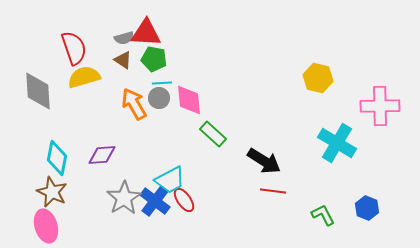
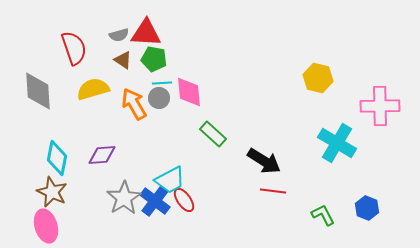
gray semicircle: moved 5 px left, 3 px up
yellow semicircle: moved 9 px right, 12 px down
pink diamond: moved 8 px up
